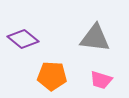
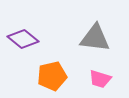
orange pentagon: rotated 16 degrees counterclockwise
pink trapezoid: moved 1 px left, 1 px up
